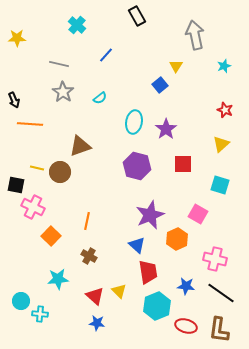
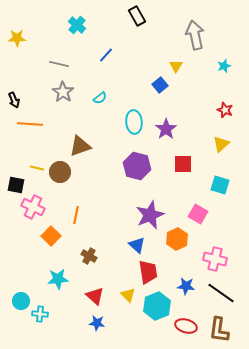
cyan ellipse at (134, 122): rotated 15 degrees counterclockwise
orange line at (87, 221): moved 11 px left, 6 px up
yellow triangle at (119, 291): moved 9 px right, 4 px down
